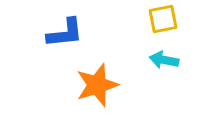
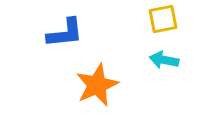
orange star: rotated 6 degrees counterclockwise
